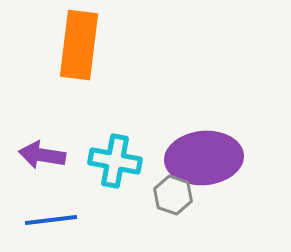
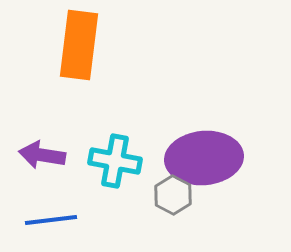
gray hexagon: rotated 9 degrees clockwise
